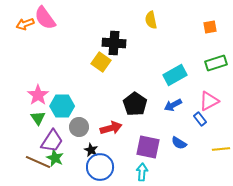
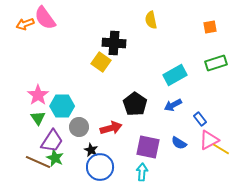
pink triangle: moved 39 px down
yellow line: rotated 36 degrees clockwise
